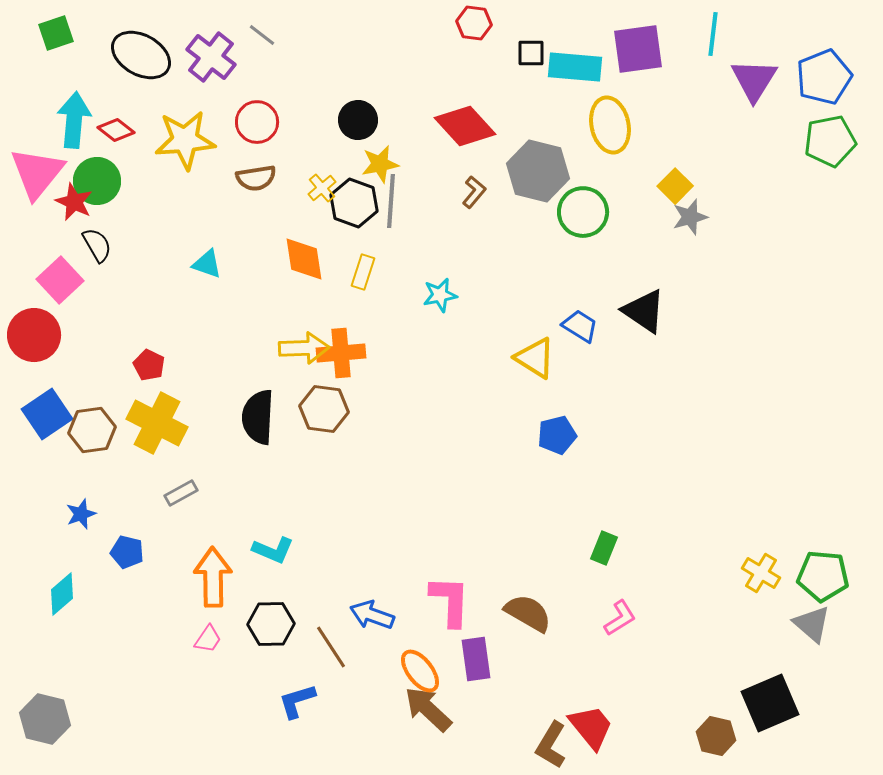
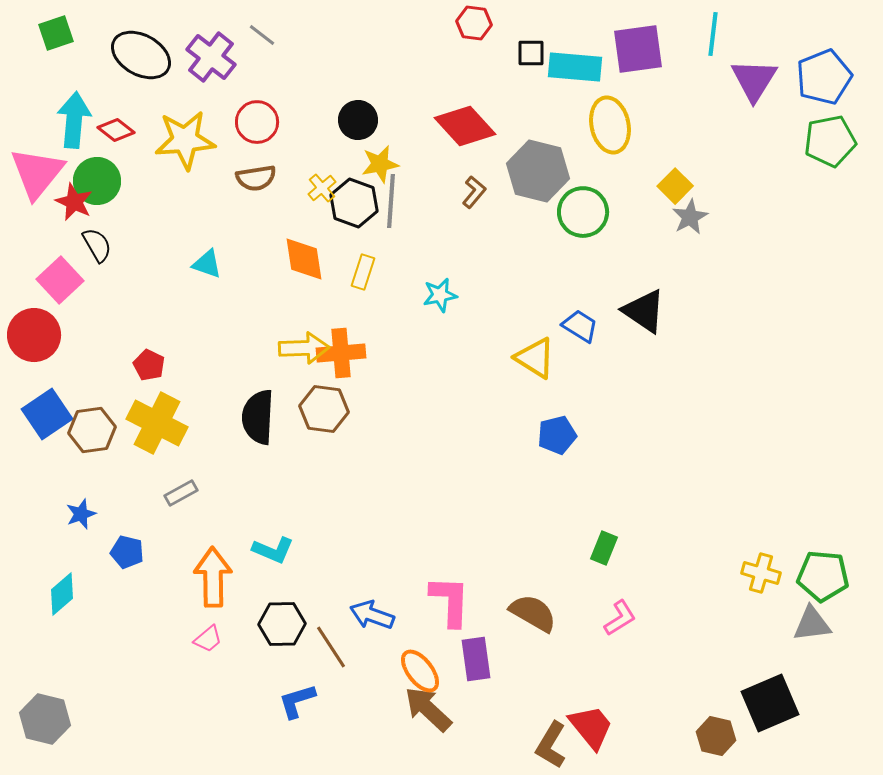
gray star at (690, 217): rotated 12 degrees counterclockwise
yellow cross at (761, 573): rotated 15 degrees counterclockwise
brown semicircle at (528, 613): moved 5 px right
black hexagon at (271, 624): moved 11 px right
gray triangle at (812, 624): rotated 48 degrees counterclockwise
pink trapezoid at (208, 639): rotated 16 degrees clockwise
